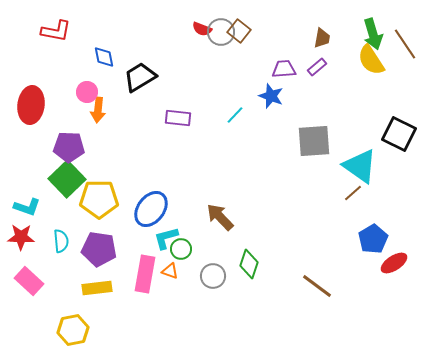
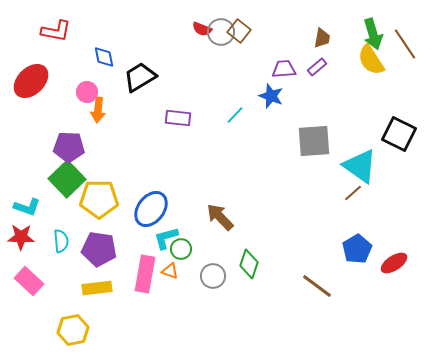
red ellipse at (31, 105): moved 24 px up; rotated 39 degrees clockwise
blue pentagon at (373, 239): moved 16 px left, 10 px down
